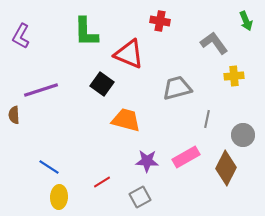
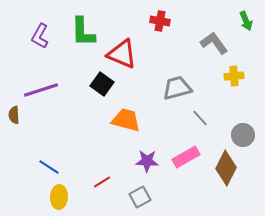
green L-shape: moved 3 px left
purple L-shape: moved 19 px right
red triangle: moved 7 px left
gray line: moved 7 px left, 1 px up; rotated 54 degrees counterclockwise
